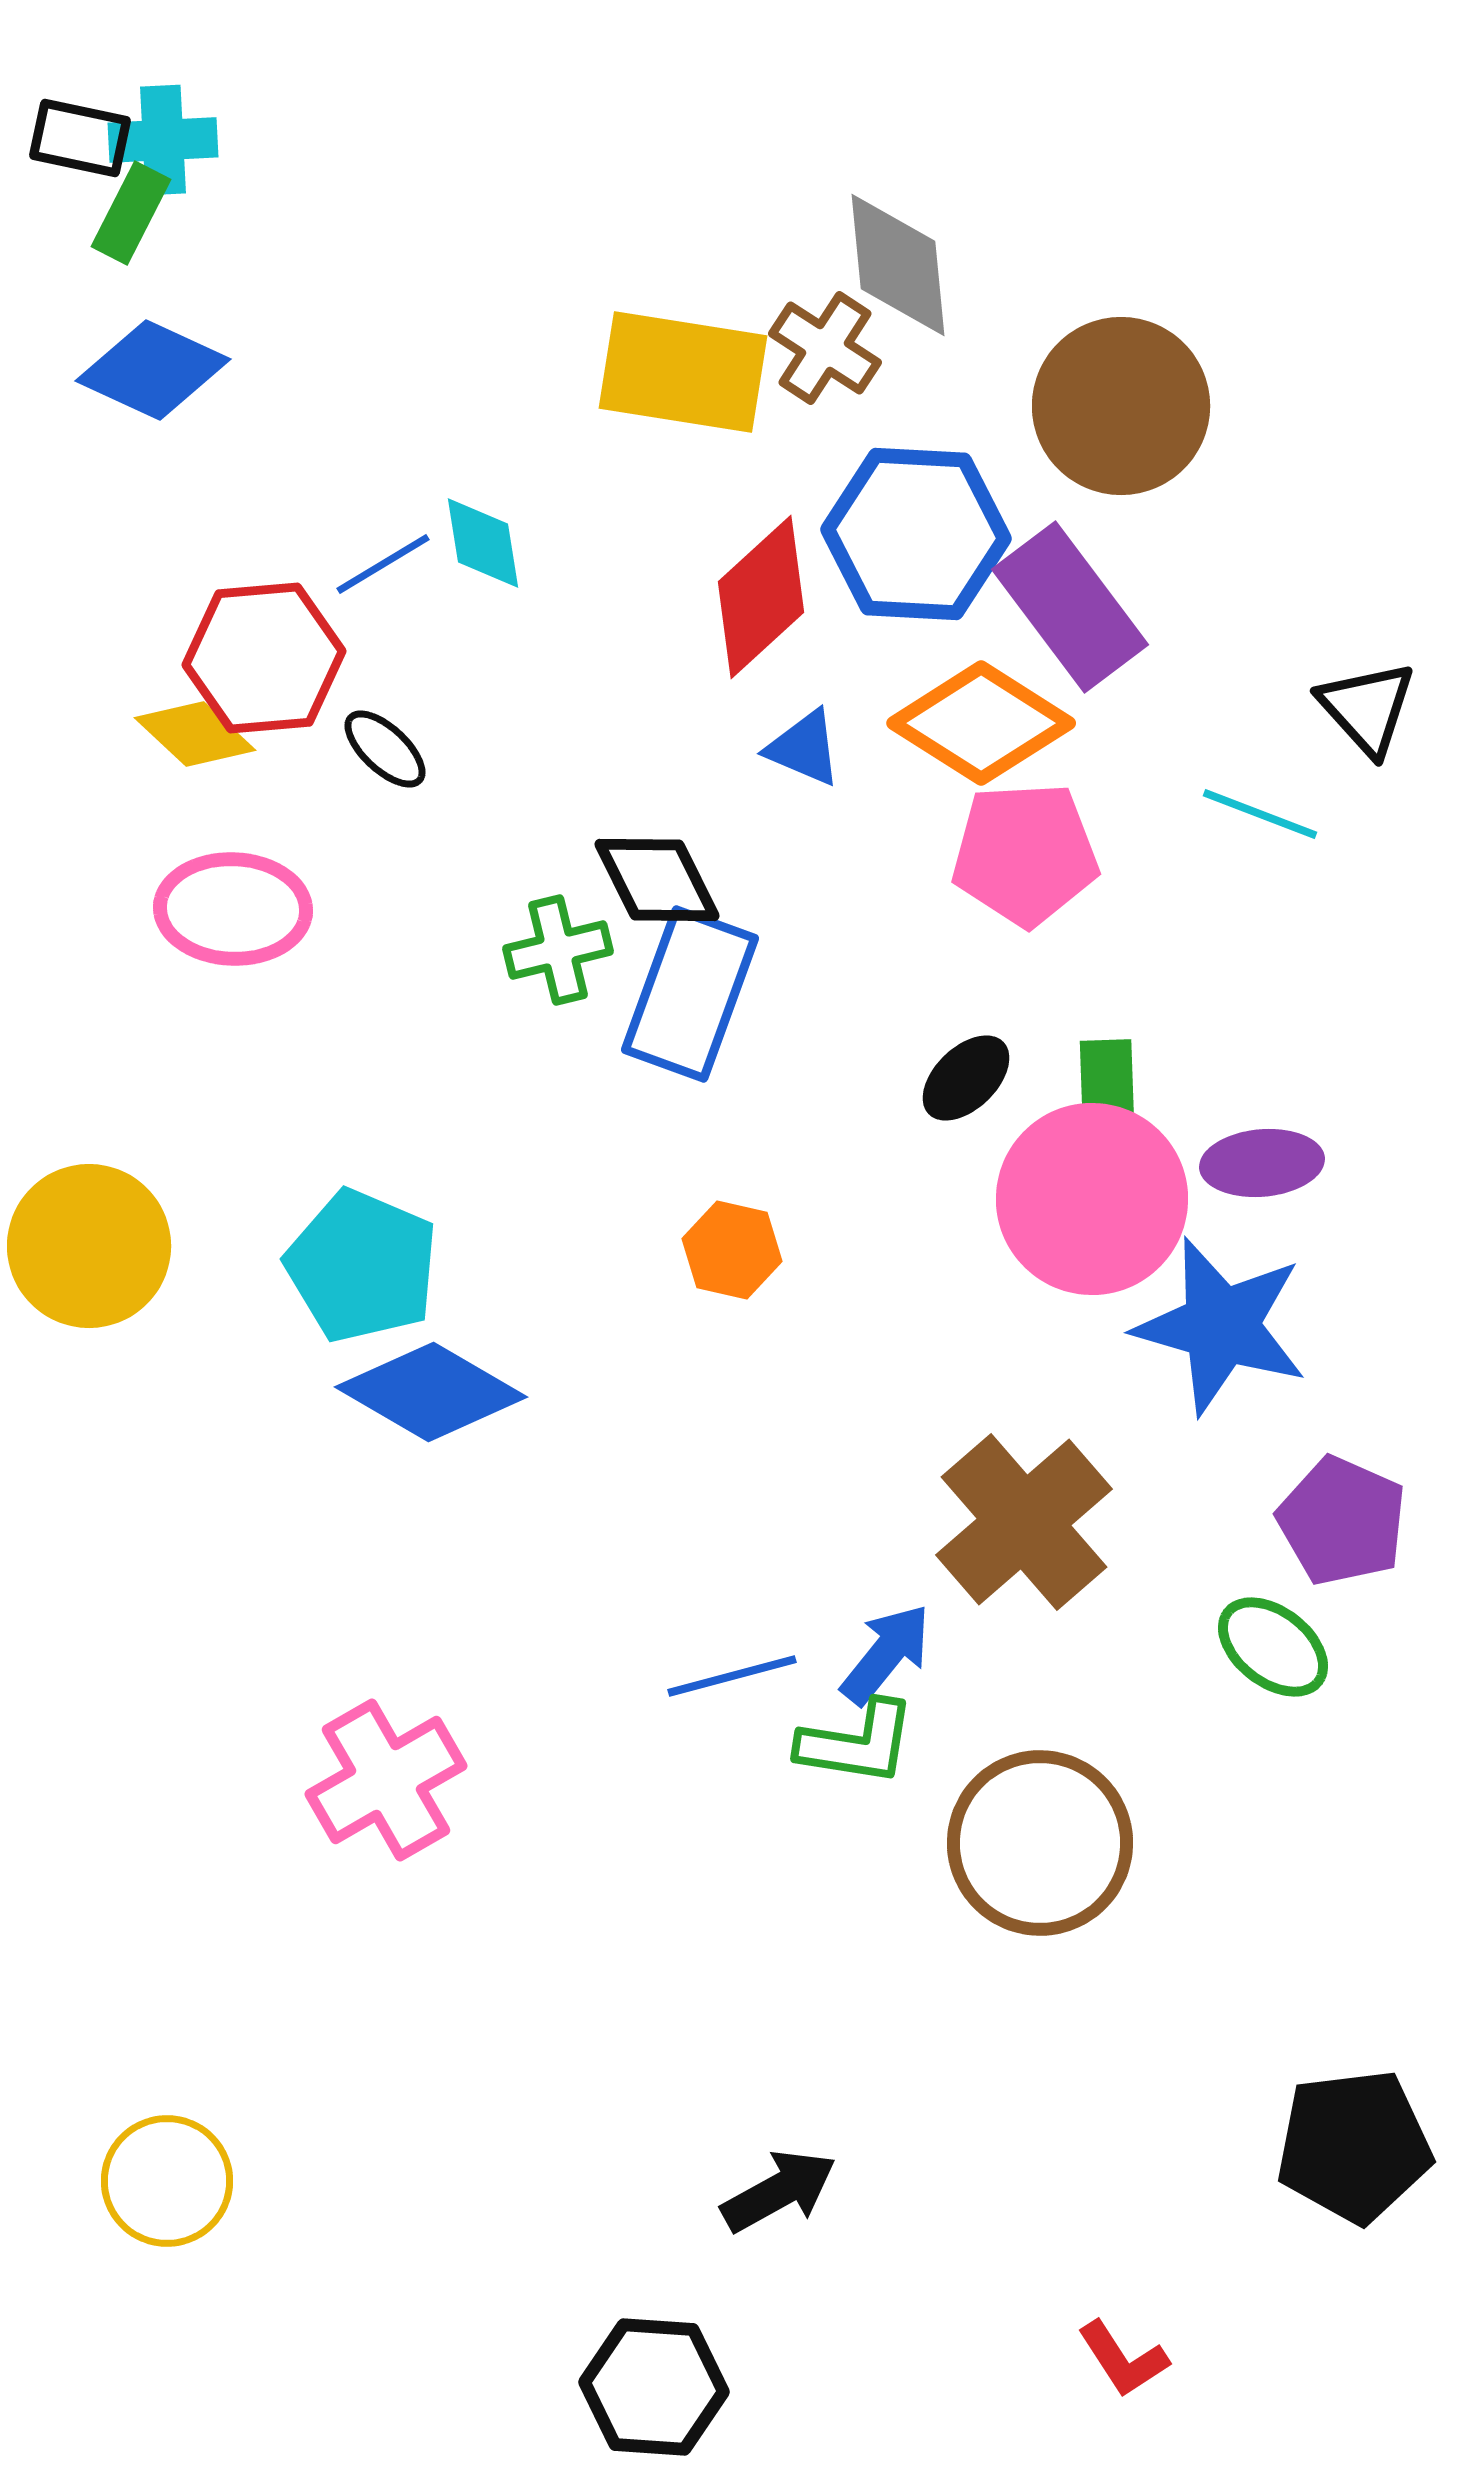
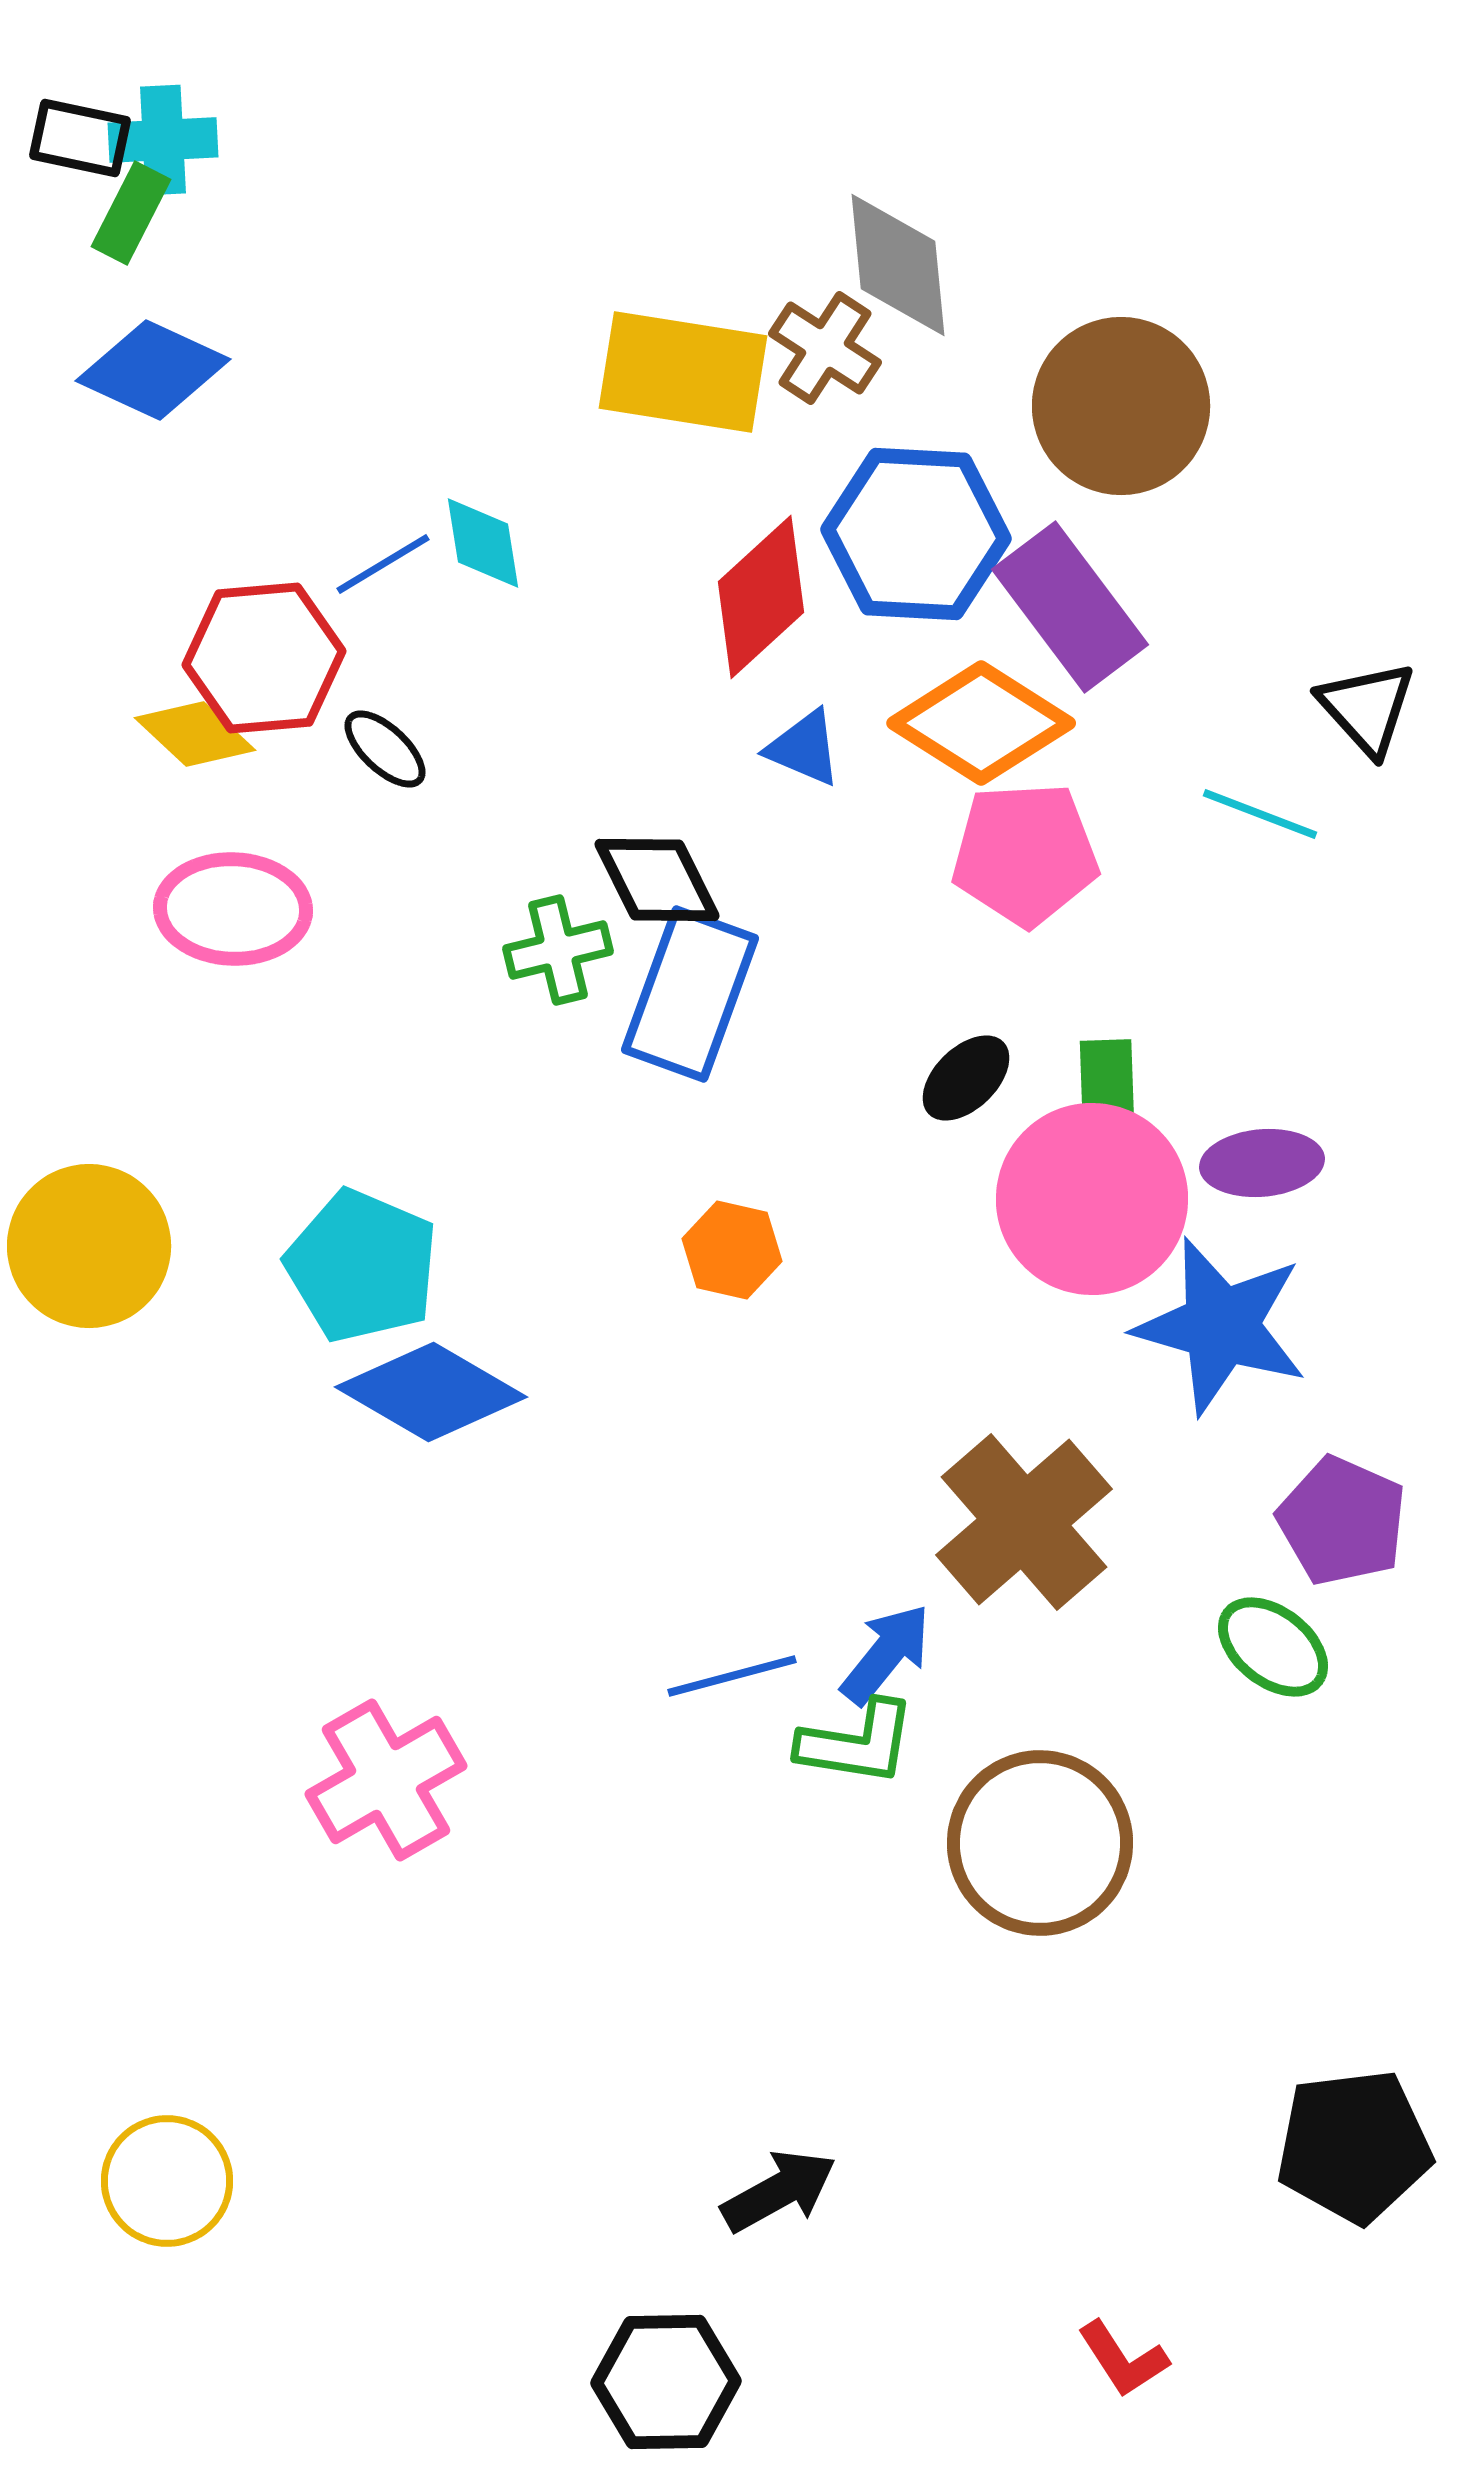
black hexagon at (654, 2387): moved 12 px right, 5 px up; rotated 5 degrees counterclockwise
